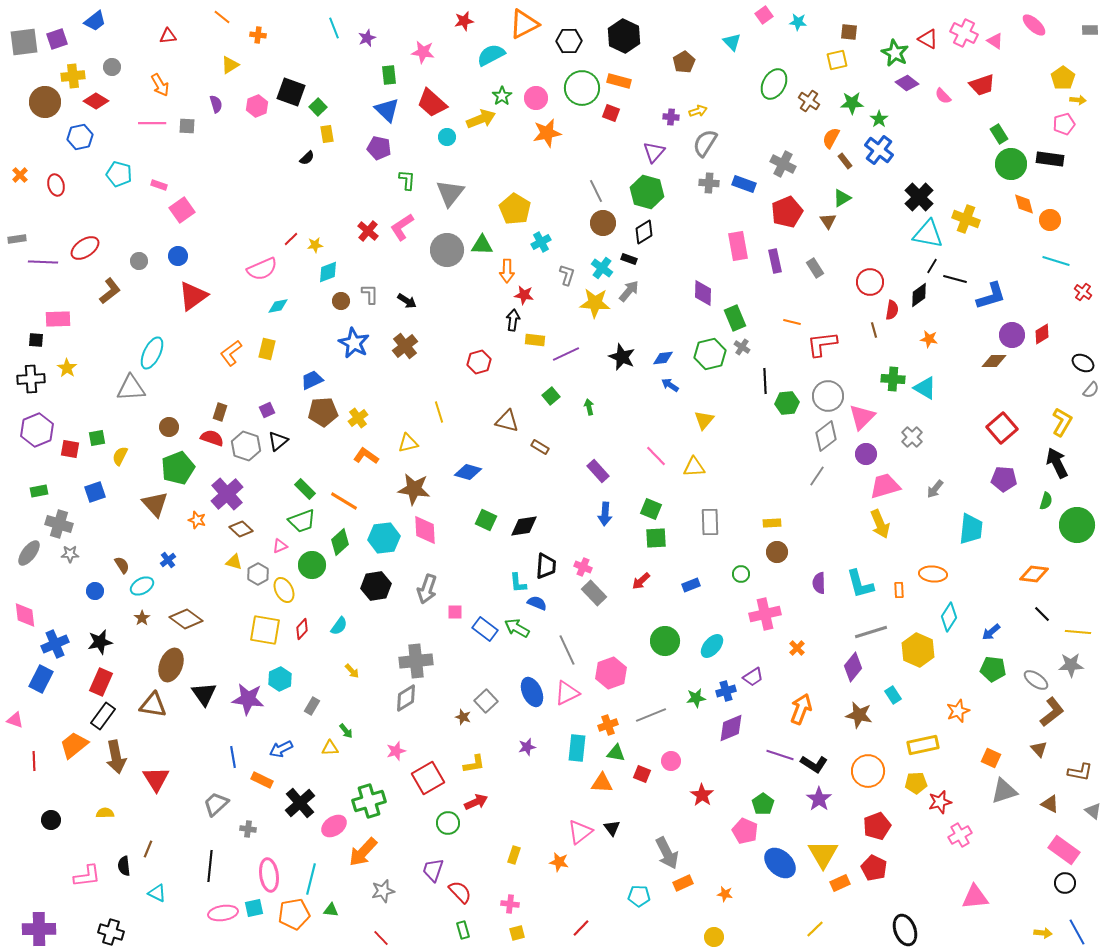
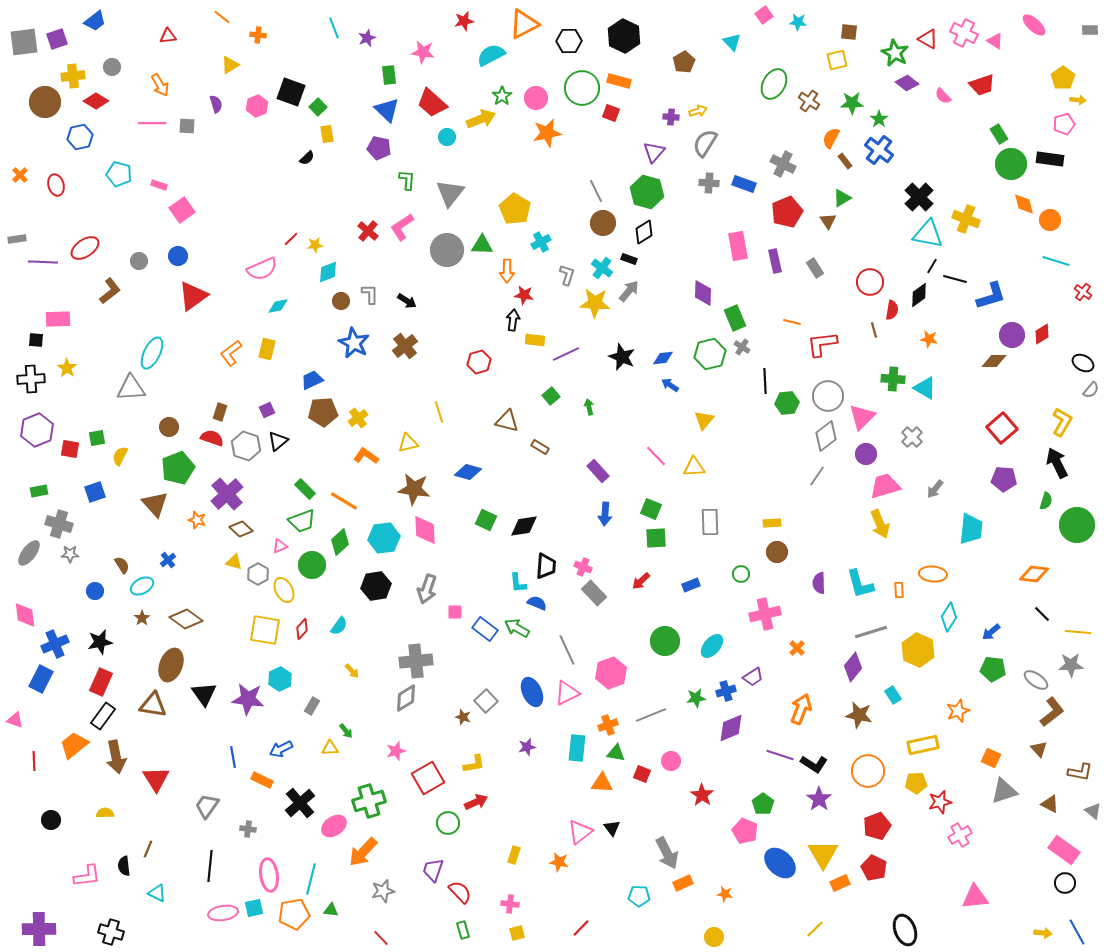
gray trapezoid at (216, 804): moved 9 px left, 2 px down; rotated 12 degrees counterclockwise
